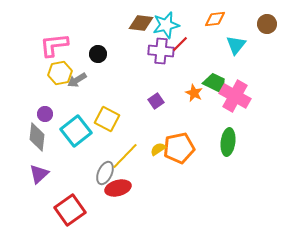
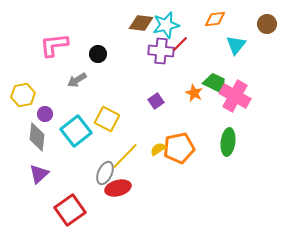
yellow hexagon: moved 37 px left, 22 px down
